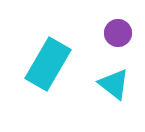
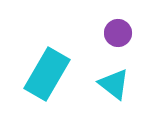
cyan rectangle: moved 1 px left, 10 px down
